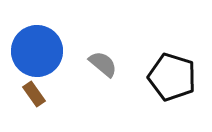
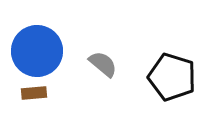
brown rectangle: moved 1 px up; rotated 60 degrees counterclockwise
